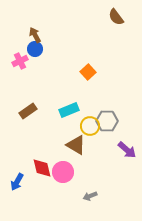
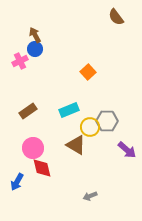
yellow circle: moved 1 px down
pink circle: moved 30 px left, 24 px up
